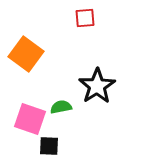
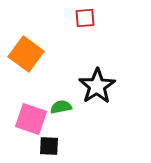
pink square: moved 1 px right
